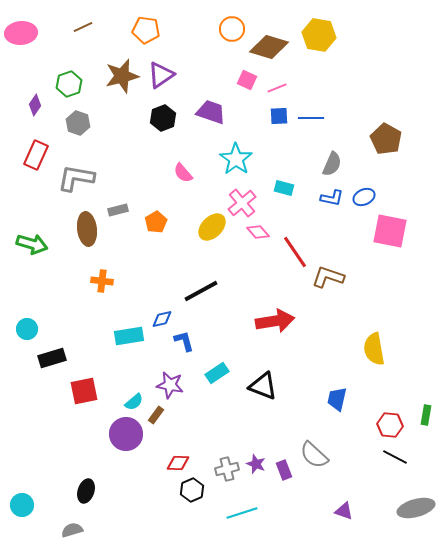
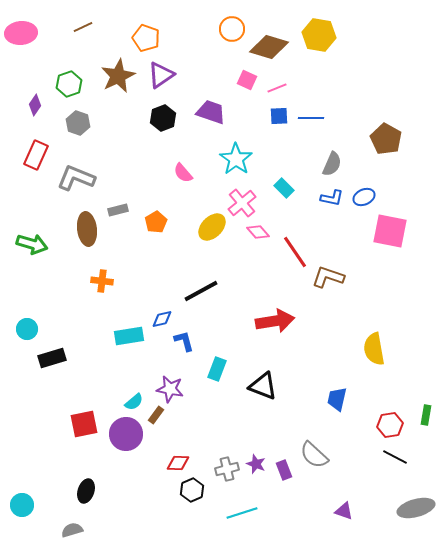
orange pentagon at (146, 30): moved 8 px down; rotated 12 degrees clockwise
brown star at (122, 76): moved 4 px left; rotated 12 degrees counterclockwise
gray L-shape at (76, 178): rotated 12 degrees clockwise
cyan rectangle at (284, 188): rotated 30 degrees clockwise
cyan rectangle at (217, 373): moved 4 px up; rotated 35 degrees counterclockwise
purple star at (170, 385): moved 4 px down
red square at (84, 391): moved 33 px down
red hexagon at (390, 425): rotated 15 degrees counterclockwise
